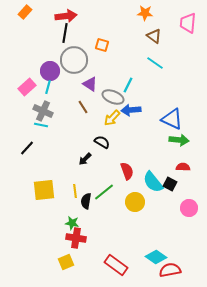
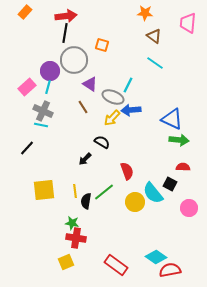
cyan semicircle at (153, 182): moved 11 px down
